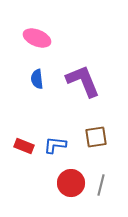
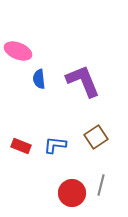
pink ellipse: moved 19 px left, 13 px down
blue semicircle: moved 2 px right
brown square: rotated 25 degrees counterclockwise
red rectangle: moved 3 px left
red circle: moved 1 px right, 10 px down
